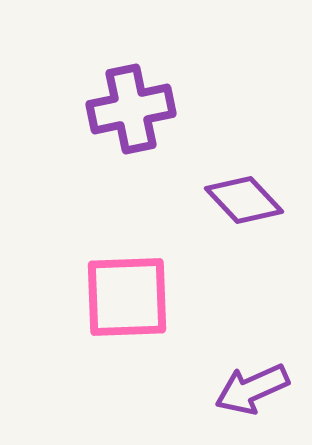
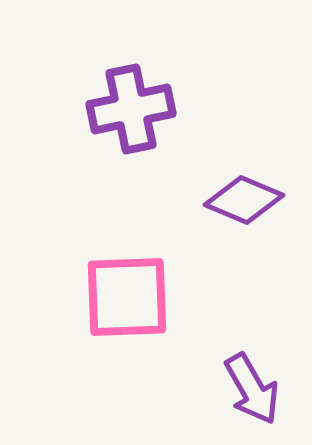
purple diamond: rotated 24 degrees counterclockwise
purple arrow: rotated 96 degrees counterclockwise
